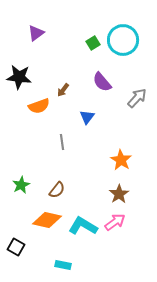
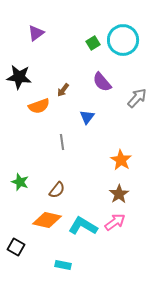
green star: moved 1 px left, 3 px up; rotated 24 degrees counterclockwise
